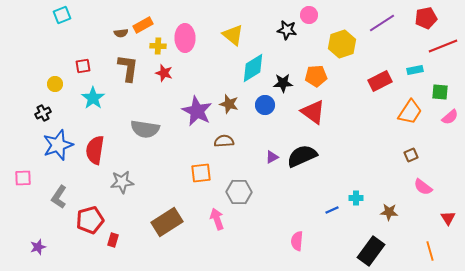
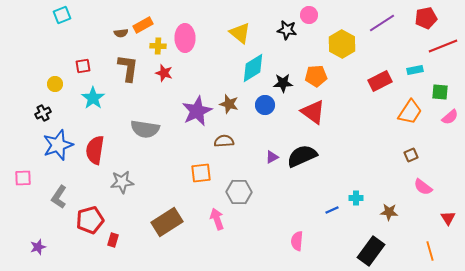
yellow triangle at (233, 35): moved 7 px right, 2 px up
yellow hexagon at (342, 44): rotated 12 degrees counterclockwise
purple star at (197, 111): rotated 20 degrees clockwise
